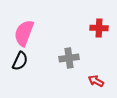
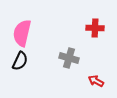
red cross: moved 4 px left
pink semicircle: moved 2 px left; rotated 8 degrees counterclockwise
gray cross: rotated 24 degrees clockwise
